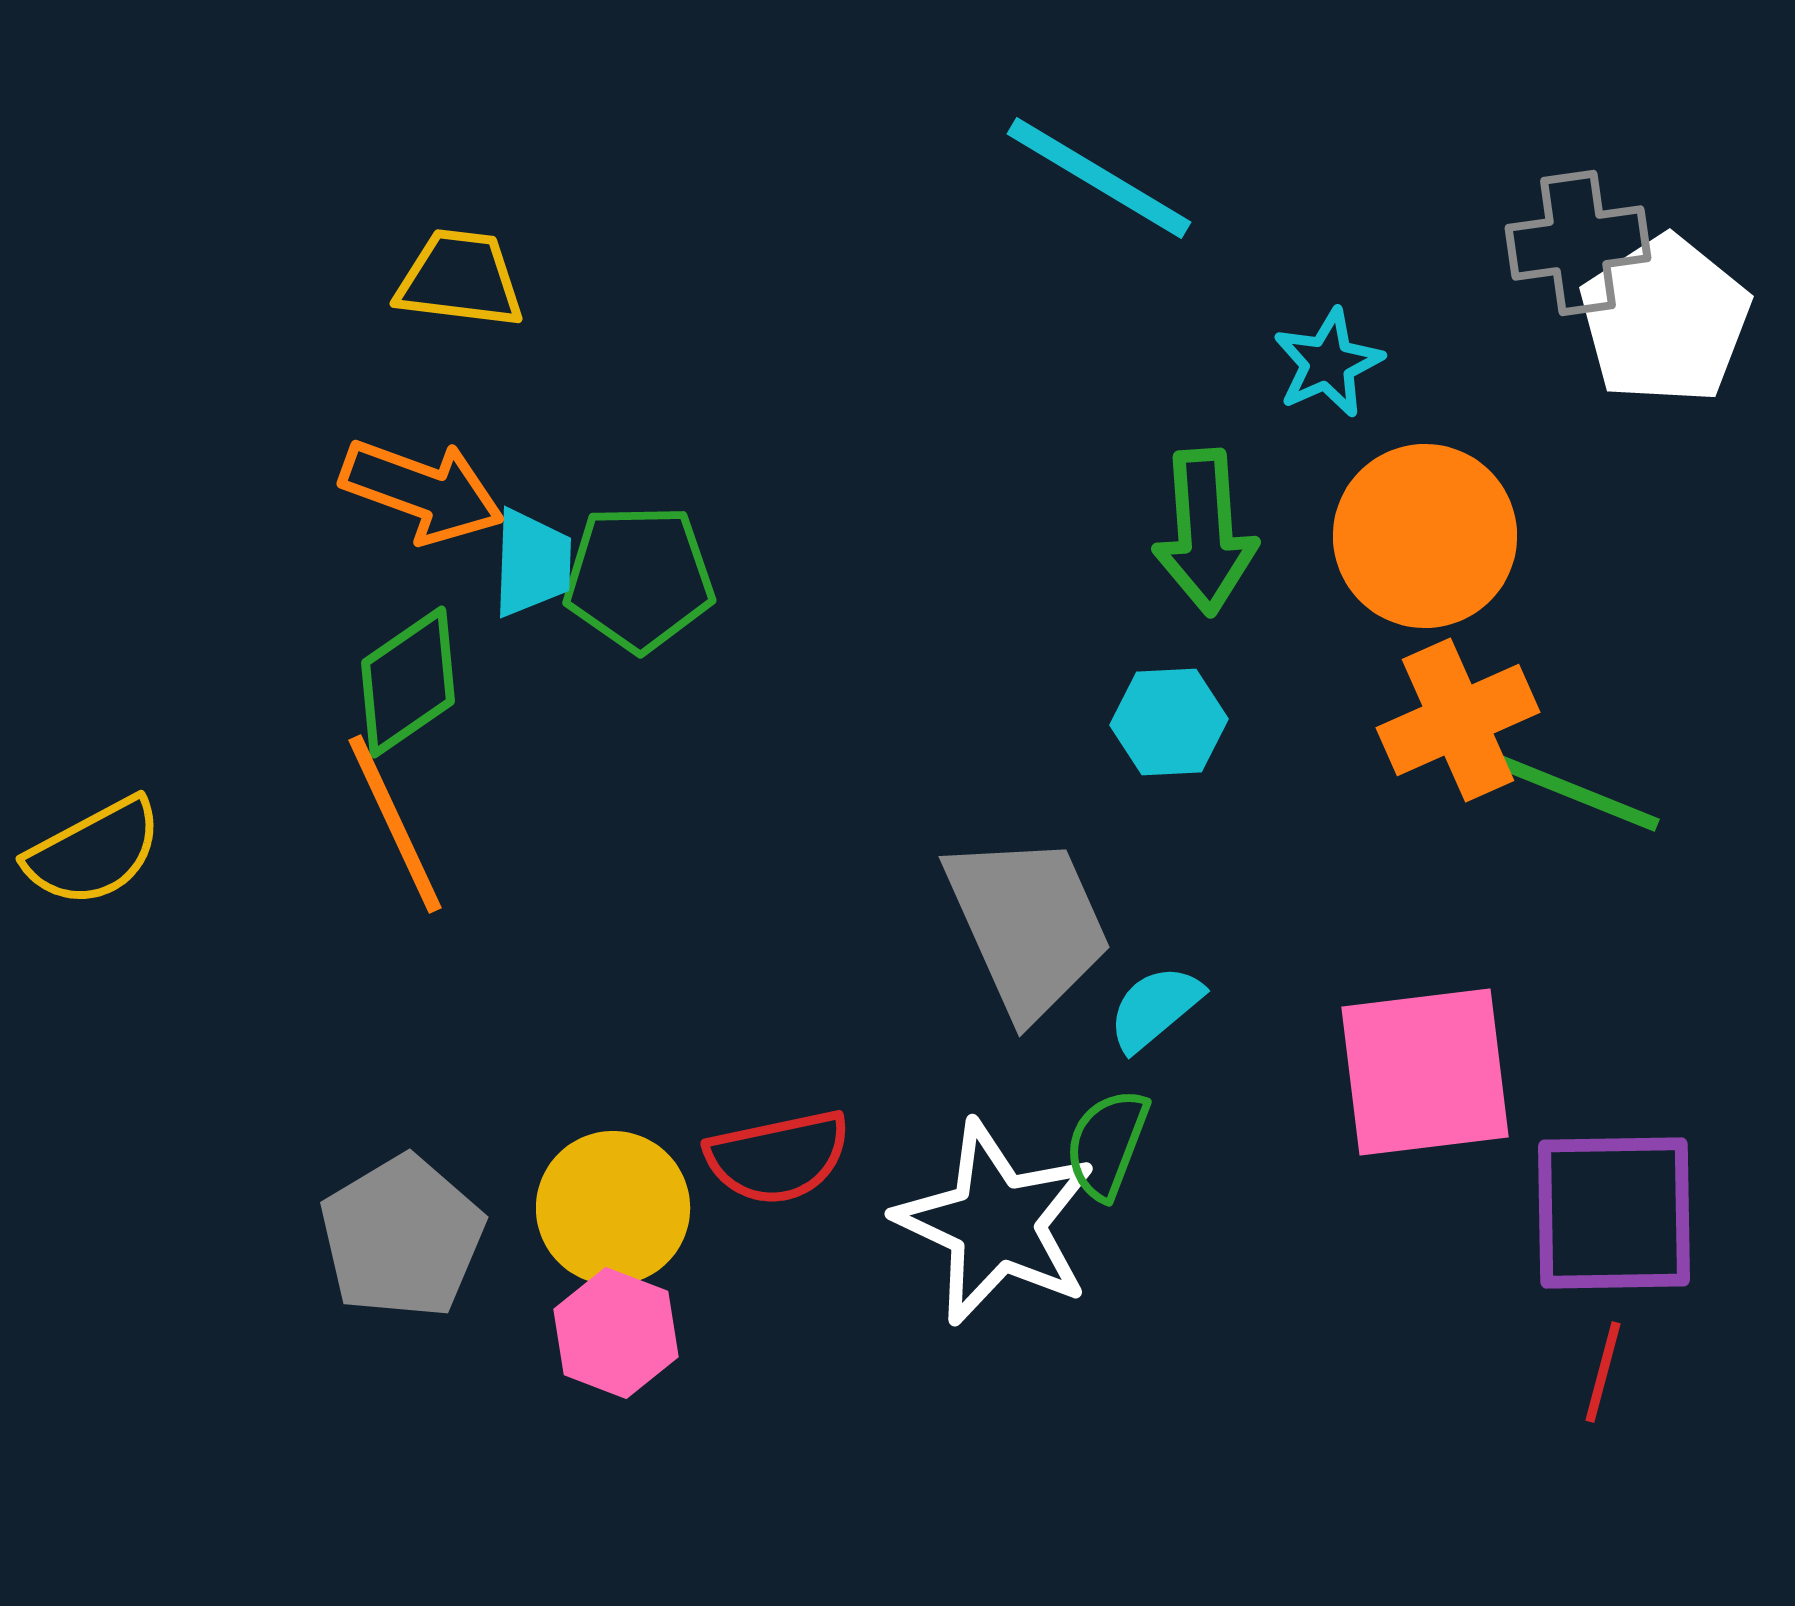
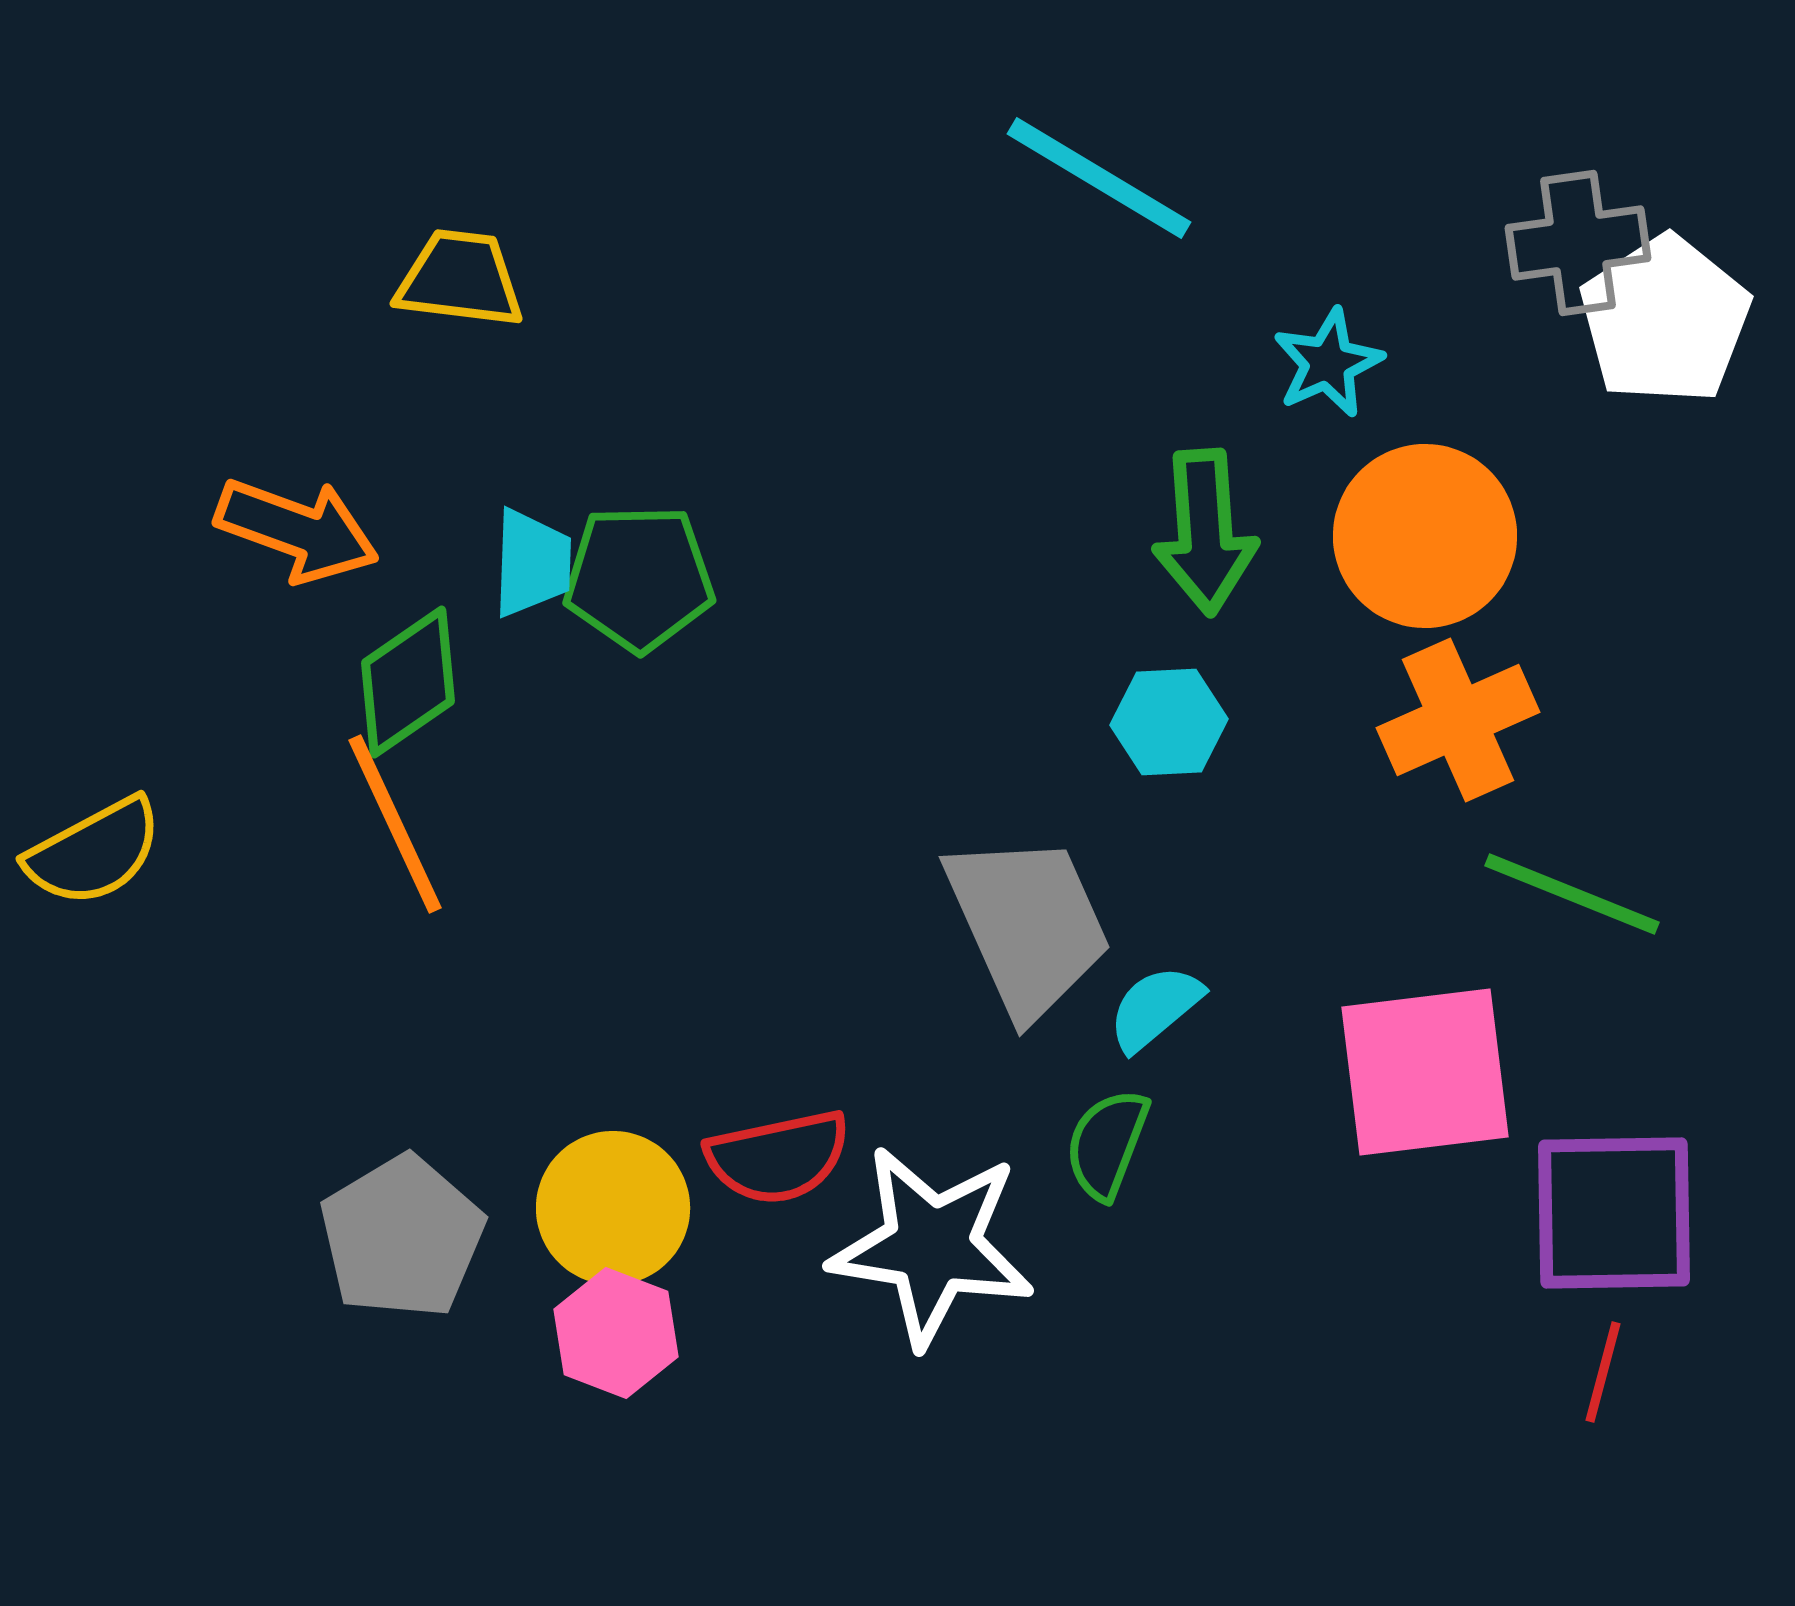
orange arrow: moved 125 px left, 39 px down
green line: moved 103 px down
white star: moved 64 px left, 23 px down; rotated 16 degrees counterclockwise
